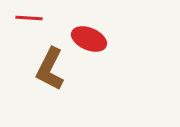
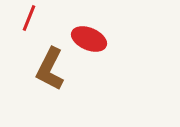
red line: rotated 72 degrees counterclockwise
